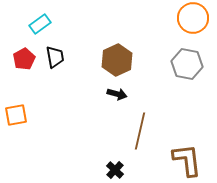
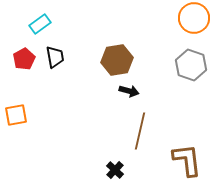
orange circle: moved 1 px right
brown hexagon: rotated 16 degrees clockwise
gray hexagon: moved 4 px right, 1 px down; rotated 8 degrees clockwise
black arrow: moved 12 px right, 3 px up
